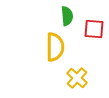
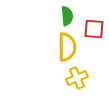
yellow semicircle: moved 12 px right
yellow cross: rotated 25 degrees clockwise
